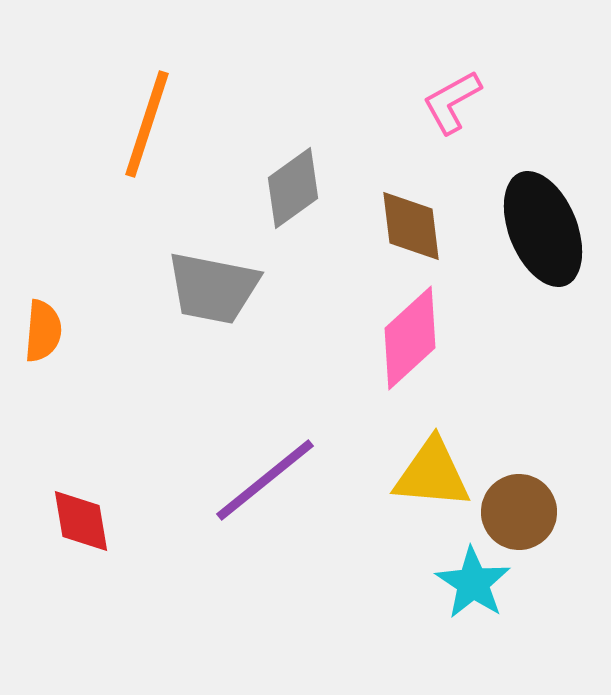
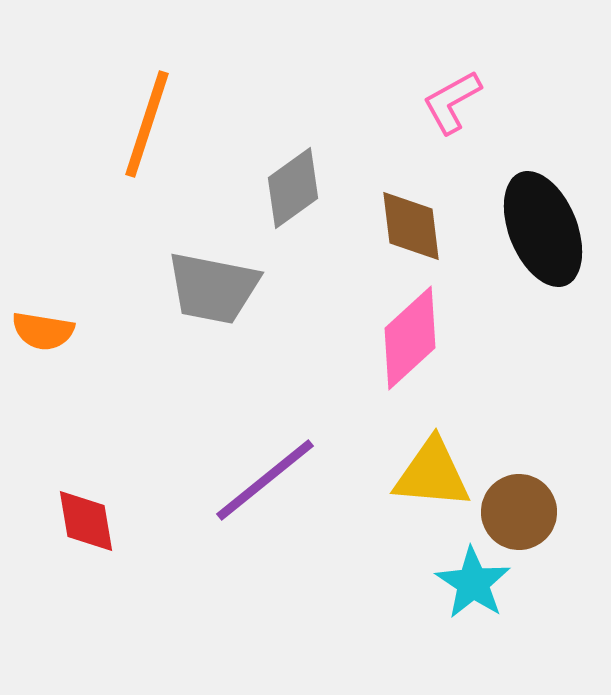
orange semicircle: rotated 94 degrees clockwise
red diamond: moved 5 px right
